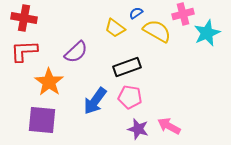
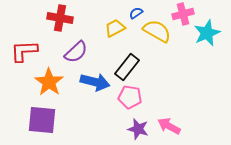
red cross: moved 36 px right
yellow trapezoid: rotated 115 degrees clockwise
black rectangle: rotated 32 degrees counterclockwise
blue arrow: moved 19 px up; rotated 112 degrees counterclockwise
